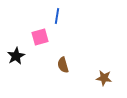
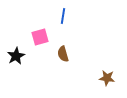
blue line: moved 6 px right
brown semicircle: moved 11 px up
brown star: moved 3 px right
